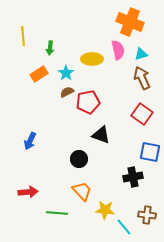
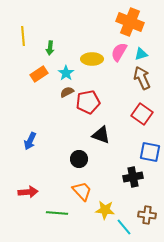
pink semicircle: moved 1 px right, 2 px down; rotated 138 degrees counterclockwise
